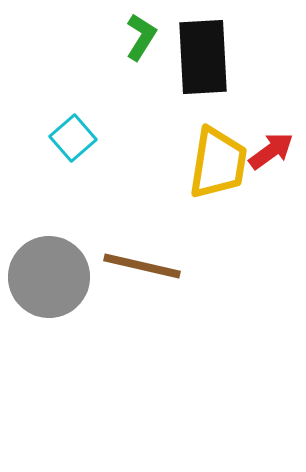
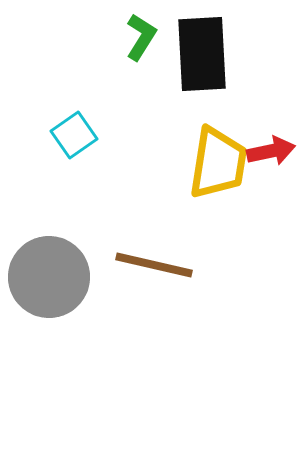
black rectangle: moved 1 px left, 3 px up
cyan square: moved 1 px right, 3 px up; rotated 6 degrees clockwise
red arrow: rotated 24 degrees clockwise
brown line: moved 12 px right, 1 px up
